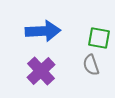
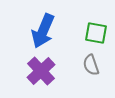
blue arrow: rotated 116 degrees clockwise
green square: moved 3 px left, 5 px up
